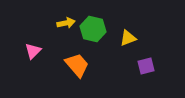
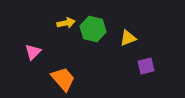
pink triangle: moved 1 px down
orange trapezoid: moved 14 px left, 14 px down
